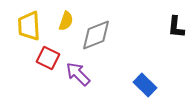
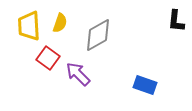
yellow semicircle: moved 6 px left, 2 px down
black L-shape: moved 6 px up
gray diamond: moved 2 px right; rotated 8 degrees counterclockwise
red square: rotated 10 degrees clockwise
blue rectangle: rotated 25 degrees counterclockwise
